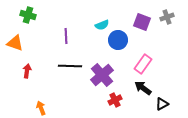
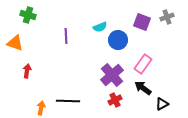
cyan semicircle: moved 2 px left, 2 px down
black line: moved 2 px left, 35 px down
purple cross: moved 10 px right
orange arrow: rotated 32 degrees clockwise
